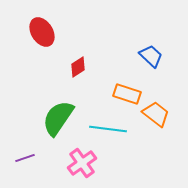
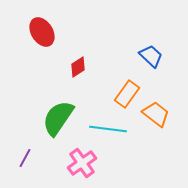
orange rectangle: rotated 72 degrees counterclockwise
purple line: rotated 42 degrees counterclockwise
